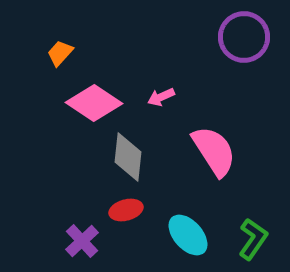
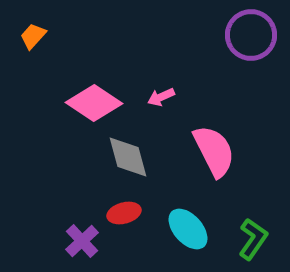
purple circle: moved 7 px right, 2 px up
orange trapezoid: moved 27 px left, 17 px up
pink semicircle: rotated 6 degrees clockwise
gray diamond: rotated 21 degrees counterclockwise
red ellipse: moved 2 px left, 3 px down
cyan ellipse: moved 6 px up
